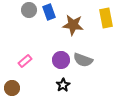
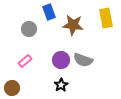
gray circle: moved 19 px down
black star: moved 2 px left
